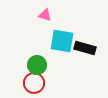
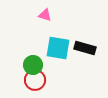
cyan square: moved 4 px left, 7 px down
green circle: moved 4 px left
red circle: moved 1 px right, 3 px up
